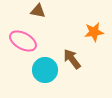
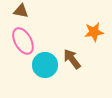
brown triangle: moved 17 px left
pink ellipse: rotated 32 degrees clockwise
cyan circle: moved 5 px up
